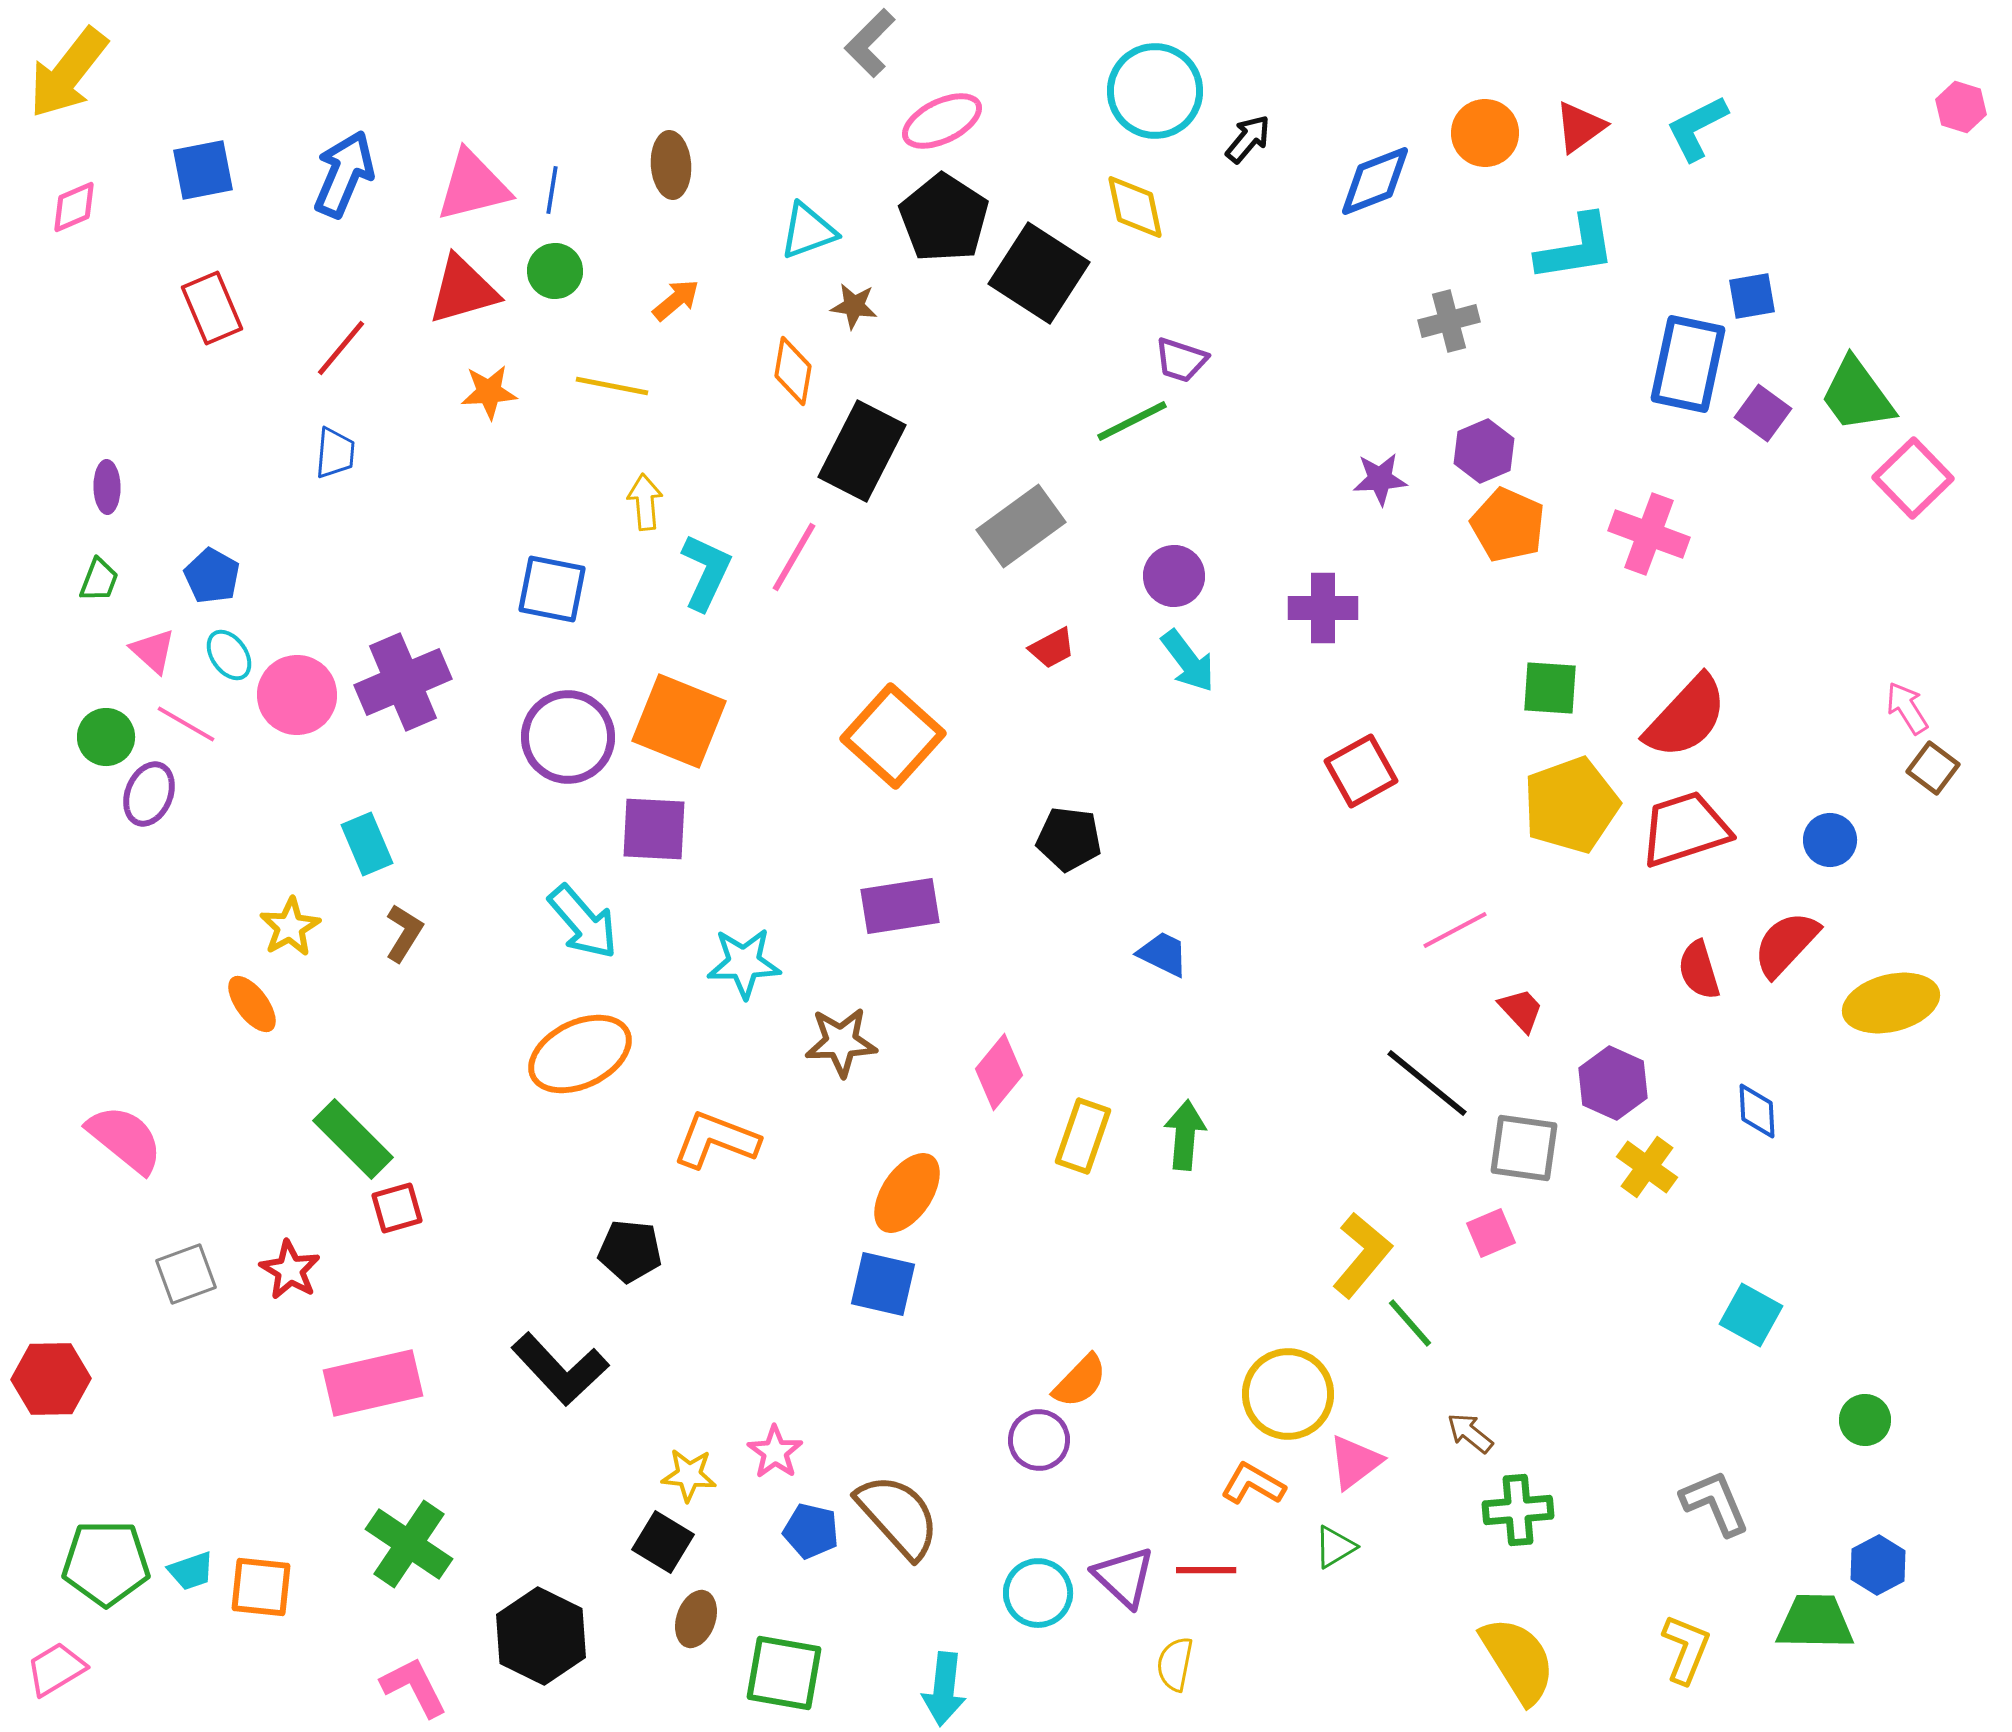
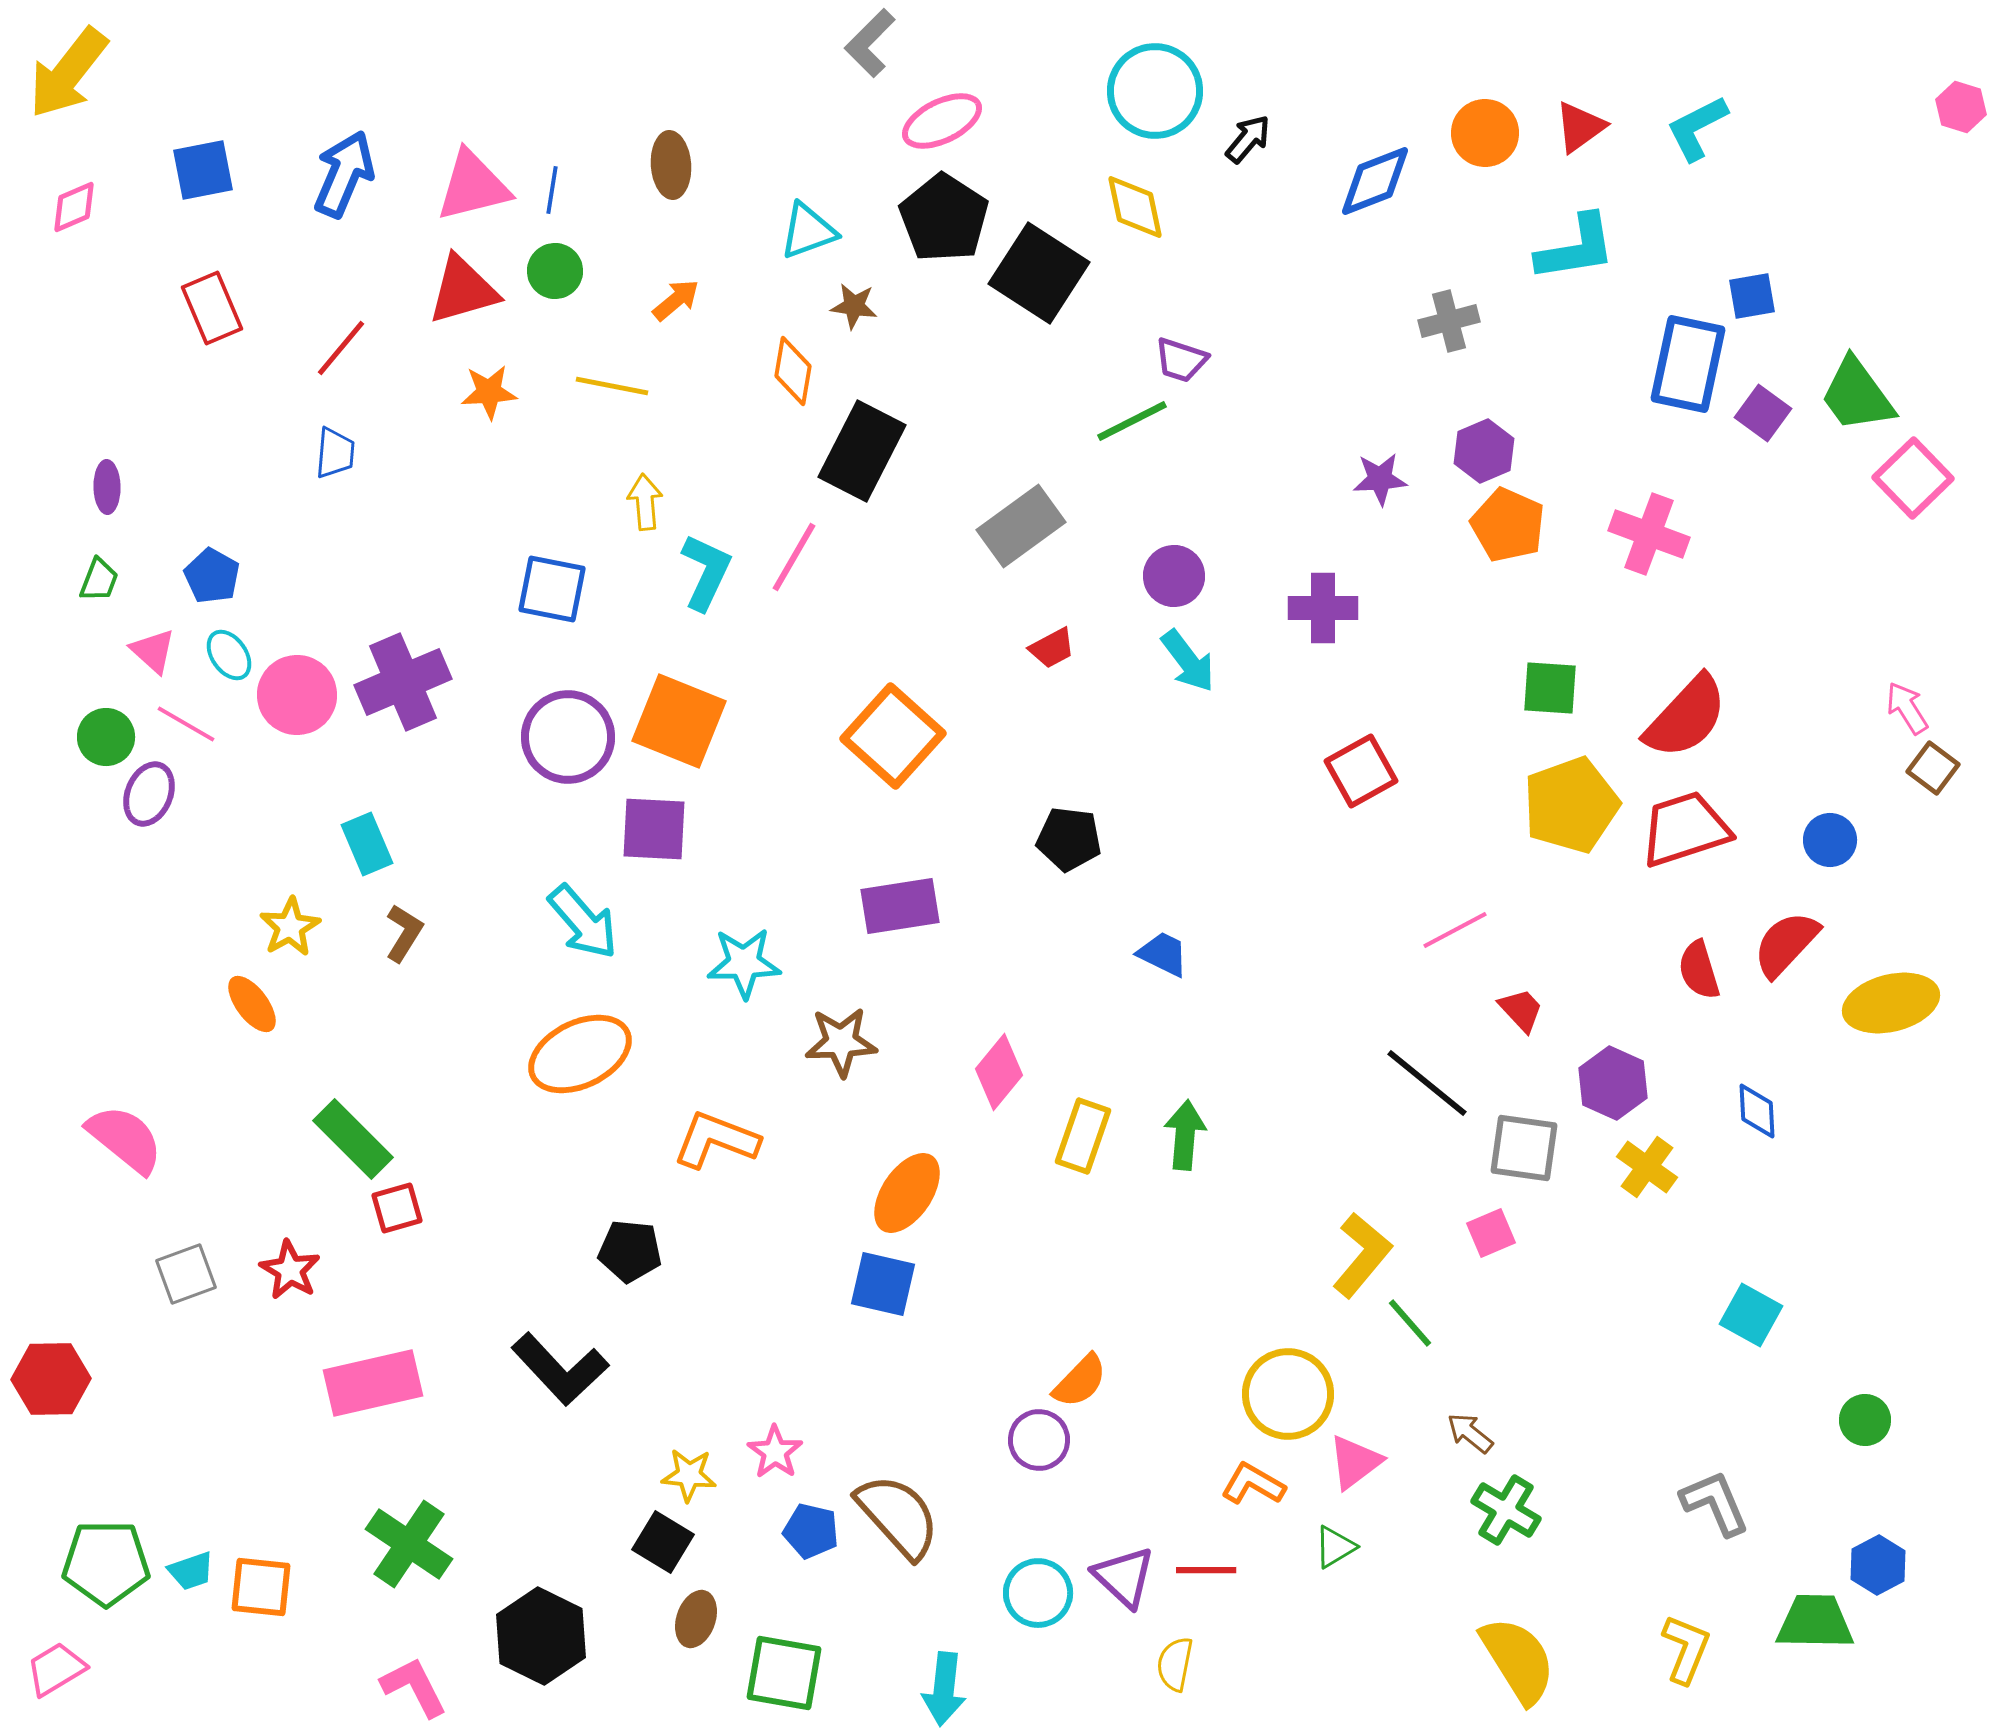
green cross at (1518, 1510): moved 12 px left; rotated 36 degrees clockwise
